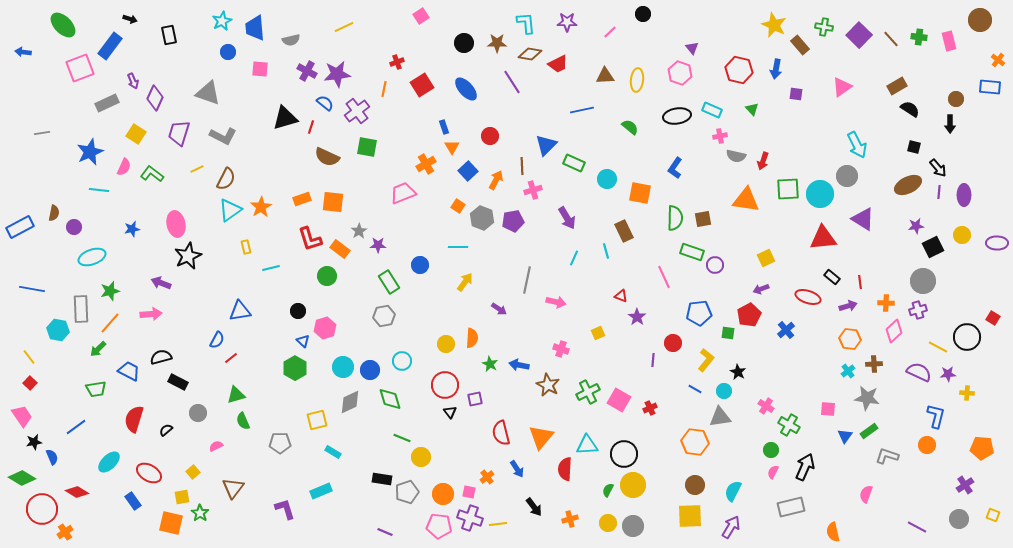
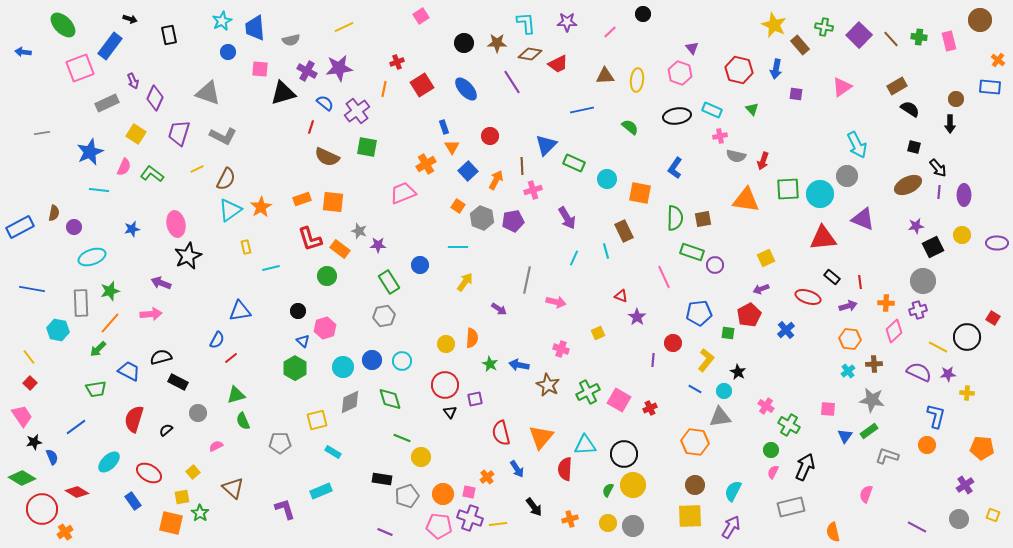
purple star at (337, 74): moved 2 px right, 6 px up
black triangle at (285, 118): moved 2 px left, 25 px up
purple triangle at (863, 219): rotated 10 degrees counterclockwise
gray star at (359, 231): rotated 21 degrees counterclockwise
gray rectangle at (81, 309): moved 6 px up
blue circle at (370, 370): moved 2 px right, 10 px up
gray star at (867, 398): moved 5 px right, 2 px down
cyan triangle at (587, 445): moved 2 px left
brown triangle at (233, 488): rotated 25 degrees counterclockwise
gray pentagon at (407, 492): moved 4 px down
